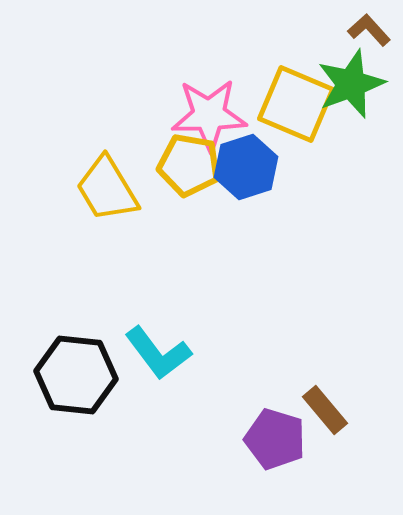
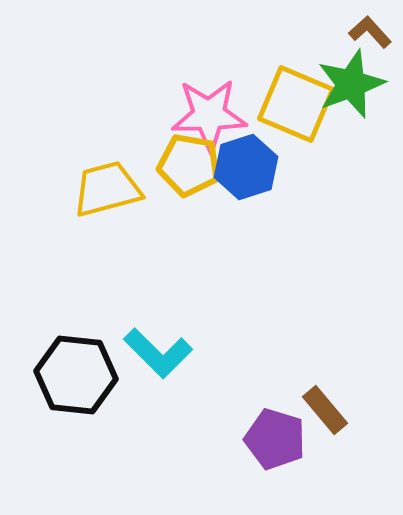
brown L-shape: moved 1 px right, 2 px down
yellow trapezoid: rotated 106 degrees clockwise
cyan L-shape: rotated 8 degrees counterclockwise
